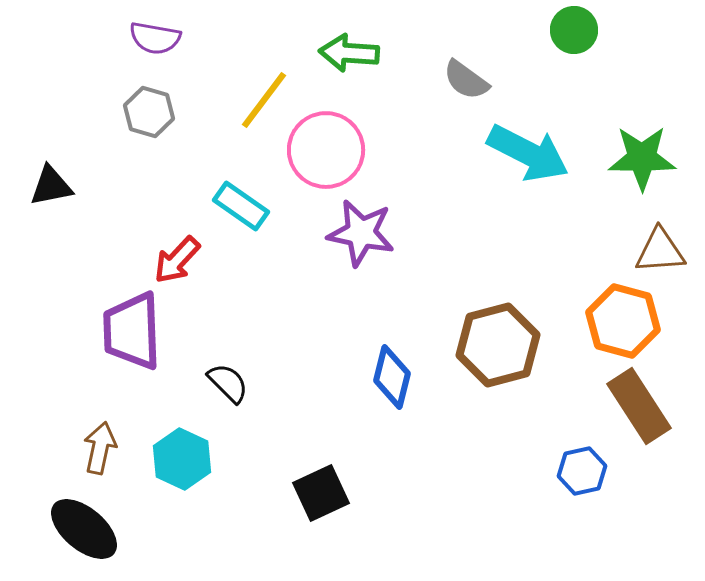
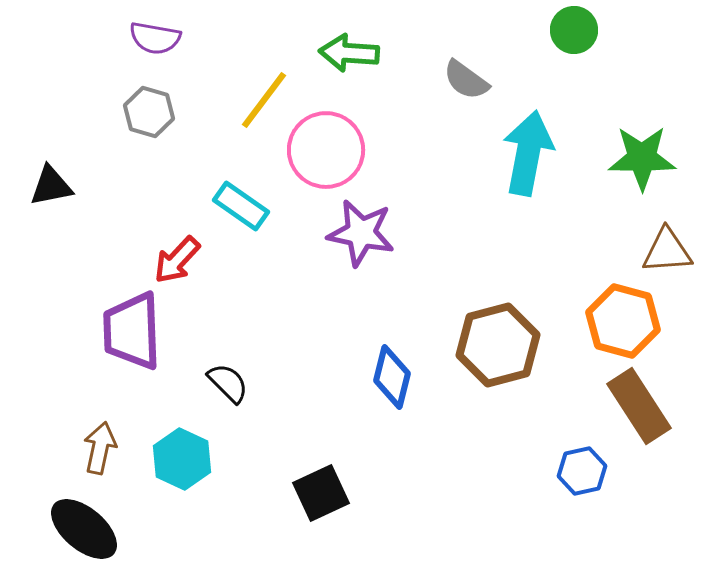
cyan arrow: rotated 106 degrees counterclockwise
brown triangle: moved 7 px right
